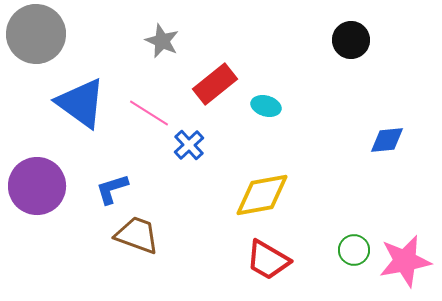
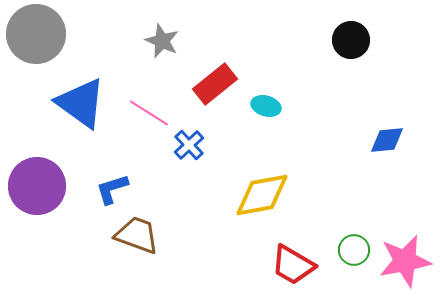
red trapezoid: moved 25 px right, 5 px down
